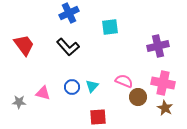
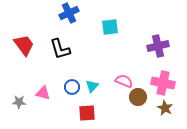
black L-shape: moved 8 px left, 2 px down; rotated 25 degrees clockwise
red square: moved 11 px left, 4 px up
